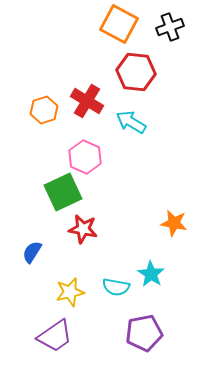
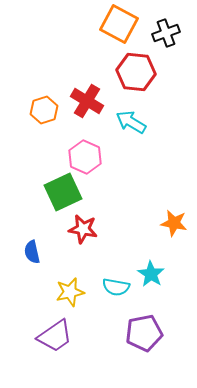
black cross: moved 4 px left, 6 px down
blue semicircle: rotated 45 degrees counterclockwise
